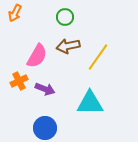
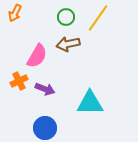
green circle: moved 1 px right
brown arrow: moved 2 px up
yellow line: moved 39 px up
